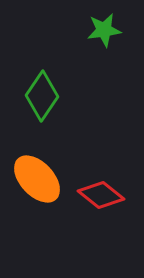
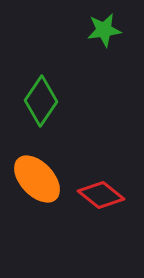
green diamond: moved 1 px left, 5 px down
